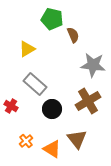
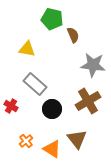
yellow triangle: rotated 42 degrees clockwise
